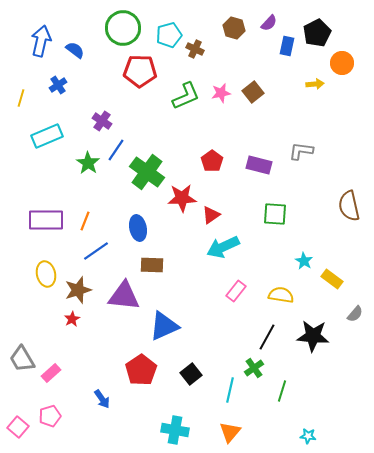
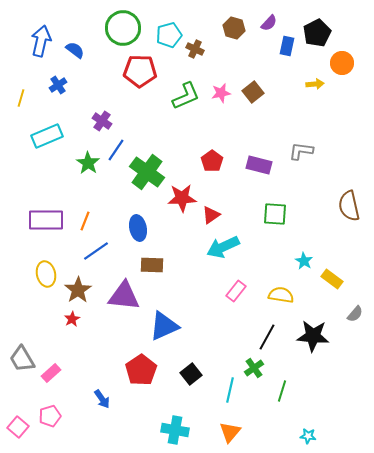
brown star at (78, 290): rotated 16 degrees counterclockwise
